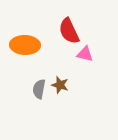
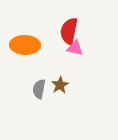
red semicircle: rotated 36 degrees clockwise
pink triangle: moved 10 px left, 6 px up
brown star: rotated 24 degrees clockwise
